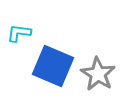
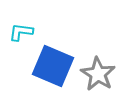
cyan L-shape: moved 2 px right, 1 px up
